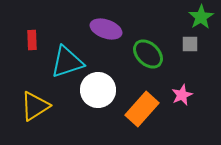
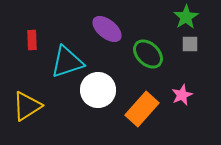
green star: moved 15 px left
purple ellipse: moved 1 px right; rotated 20 degrees clockwise
yellow triangle: moved 8 px left
